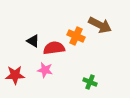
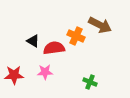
pink star: moved 2 px down; rotated 14 degrees counterclockwise
red star: moved 1 px left
